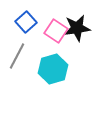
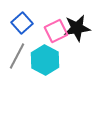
blue square: moved 4 px left, 1 px down
pink square: rotated 30 degrees clockwise
cyan hexagon: moved 8 px left, 9 px up; rotated 16 degrees counterclockwise
